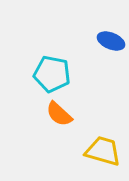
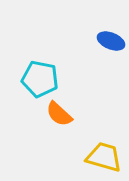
cyan pentagon: moved 12 px left, 5 px down
yellow trapezoid: moved 1 px right, 6 px down
